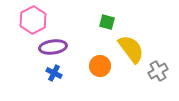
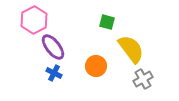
pink hexagon: moved 1 px right
purple ellipse: rotated 60 degrees clockwise
orange circle: moved 4 px left
gray cross: moved 15 px left, 8 px down
